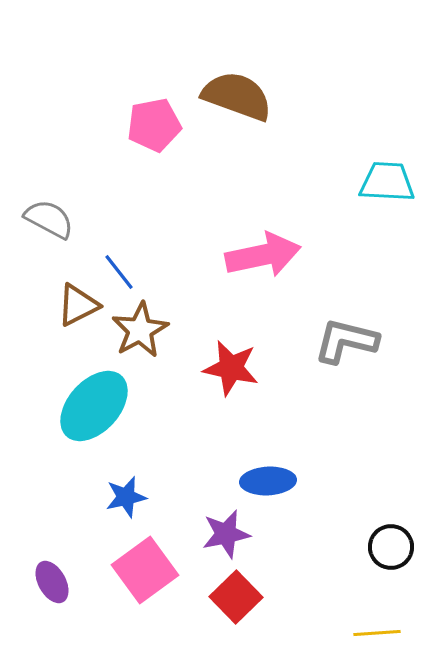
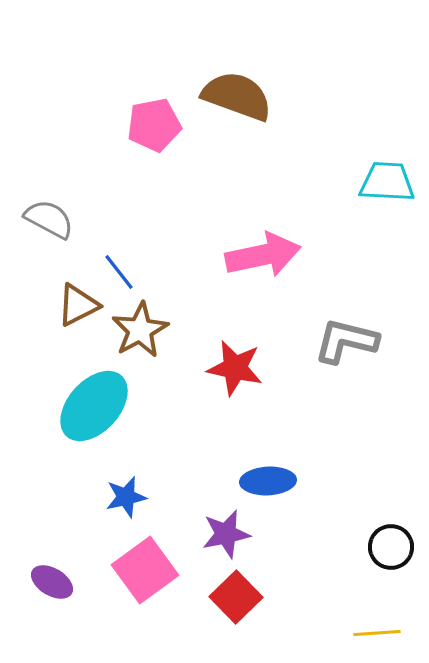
red star: moved 4 px right
purple ellipse: rotated 30 degrees counterclockwise
